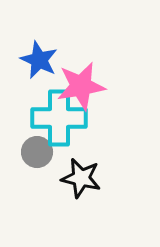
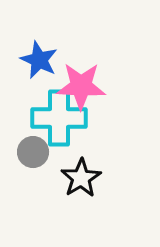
pink star: rotated 12 degrees clockwise
gray circle: moved 4 px left
black star: rotated 27 degrees clockwise
